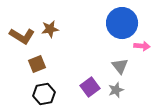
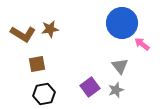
brown L-shape: moved 1 px right, 2 px up
pink arrow: moved 2 px up; rotated 147 degrees counterclockwise
brown square: rotated 12 degrees clockwise
